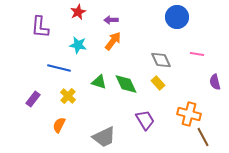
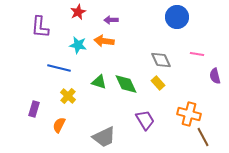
orange arrow: moved 9 px left; rotated 120 degrees counterclockwise
purple semicircle: moved 6 px up
purple rectangle: moved 1 px right, 10 px down; rotated 21 degrees counterclockwise
